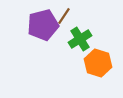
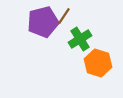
purple pentagon: moved 3 px up
